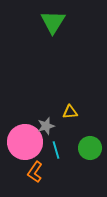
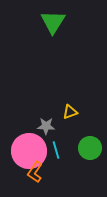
yellow triangle: rotated 14 degrees counterclockwise
gray star: rotated 18 degrees clockwise
pink circle: moved 4 px right, 9 px down
